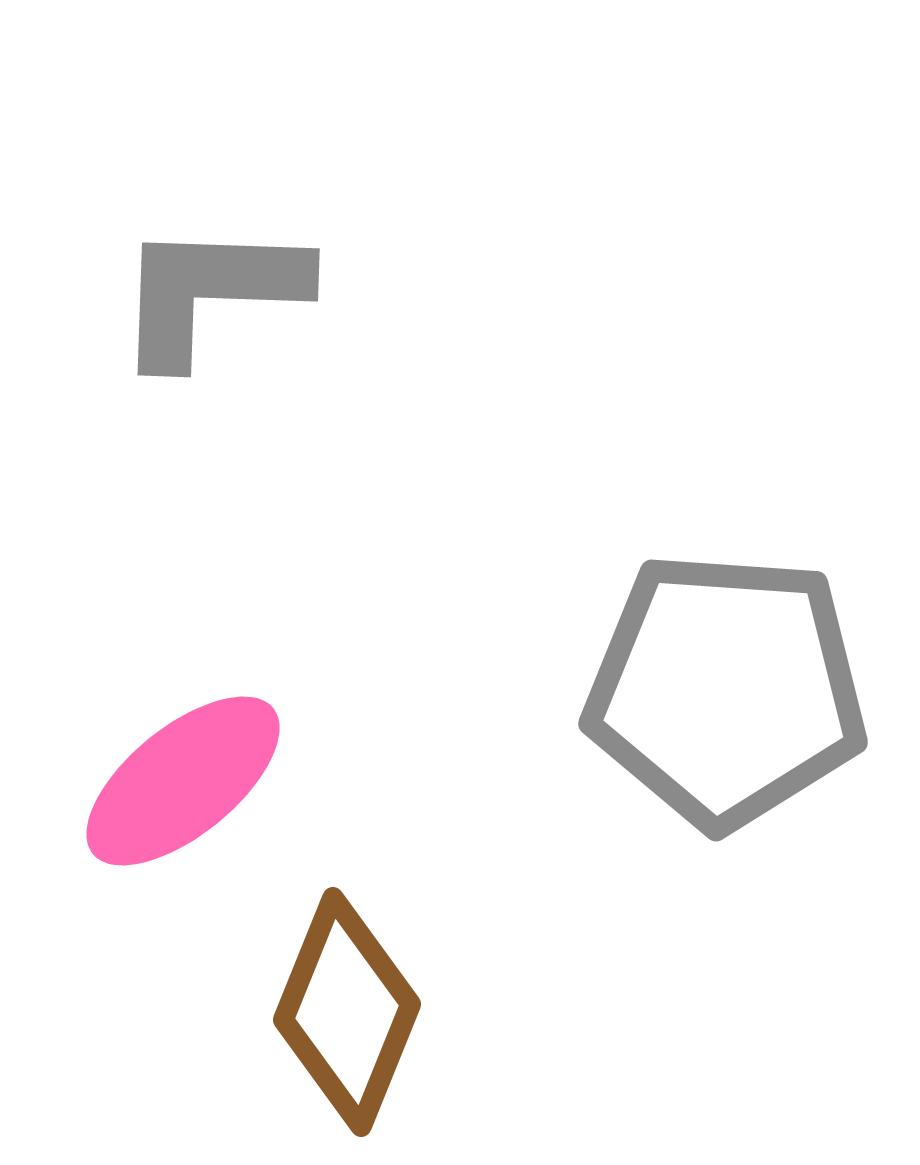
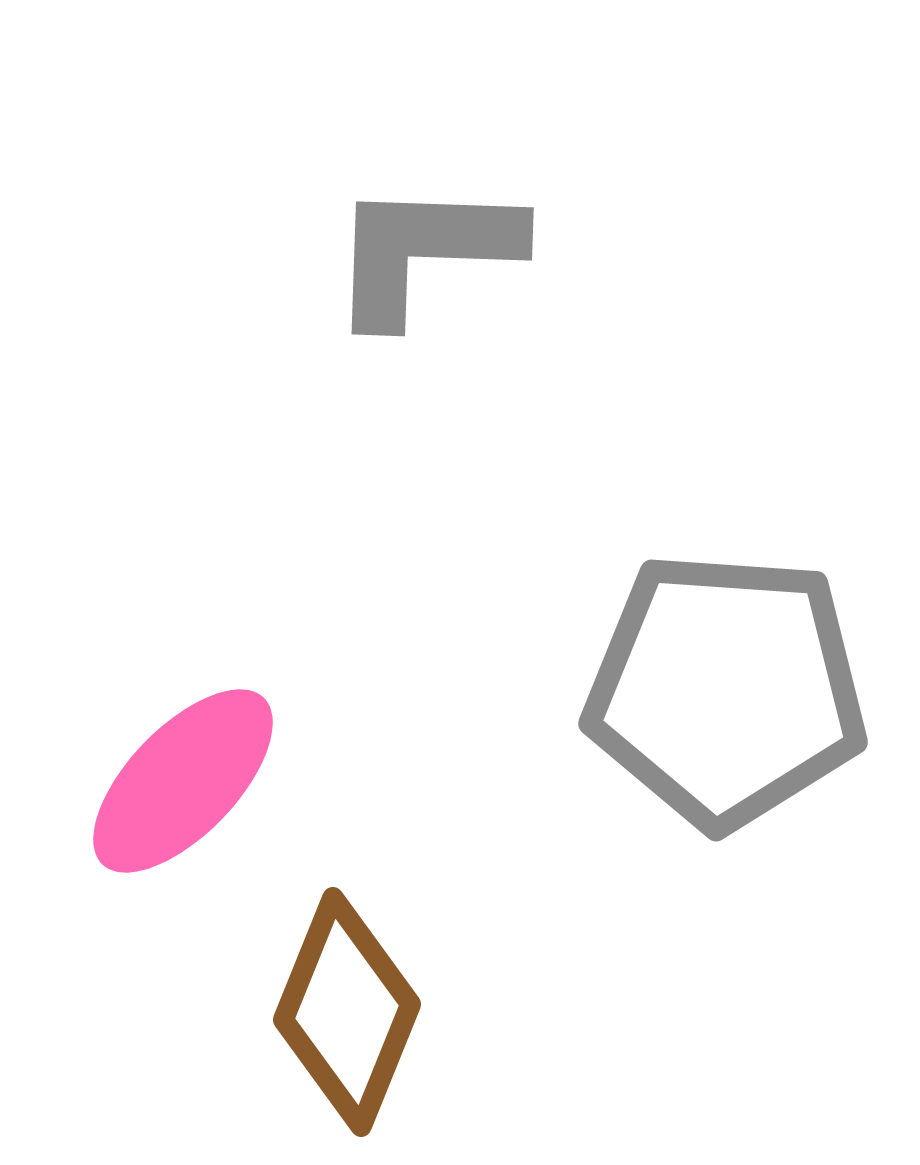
gray L-shape: moved 214 px right, 41 px up
pink ellipse: rotated 7 degrees counterclockwise
